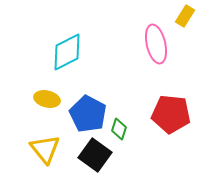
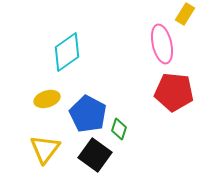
yellow rectangle: moved 2 px up
pink ellipse: moved 6 px right
cyan diamond: rotated 9 degrees counterclockwise
yellow ellipse: rotated 30 degrees counterclockwise
red pentagon: moved 3 px right, 22 px up
yellow triangle: rotated 16 degrees clockwise
